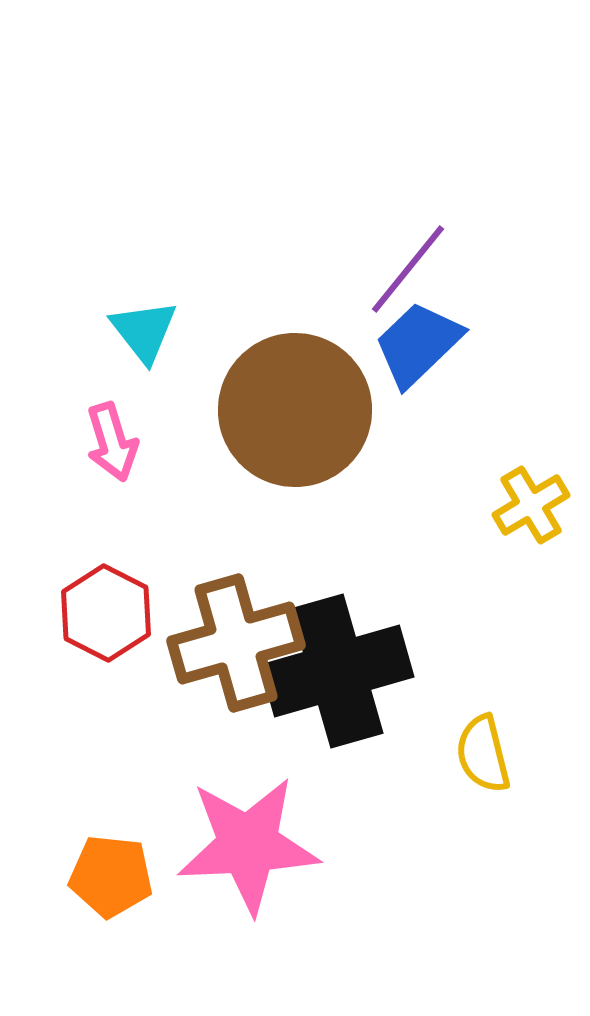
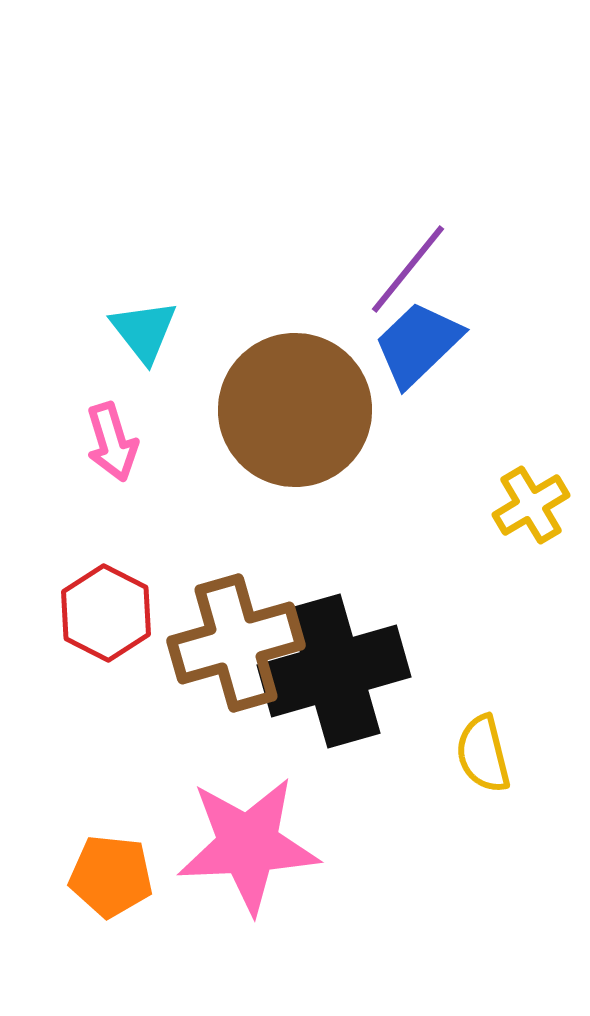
black cross: moved 3 px left
